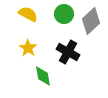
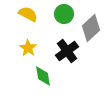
gray diamond: moved 7 px down
black cross: moved 1 px left, 1 px up; rotated 25 degrees clockwise
